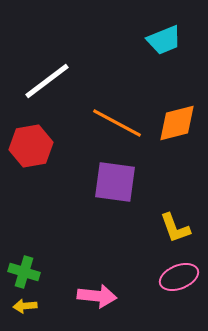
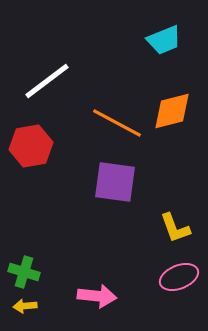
orange diamond: moved 5 px left, 12 px up
